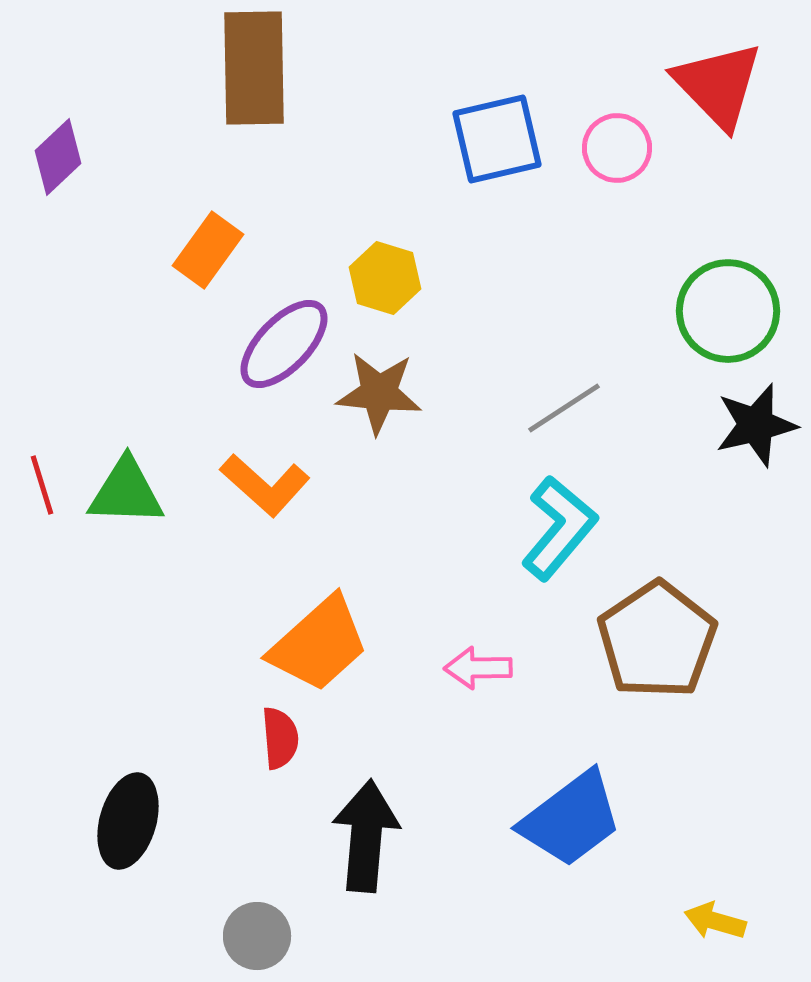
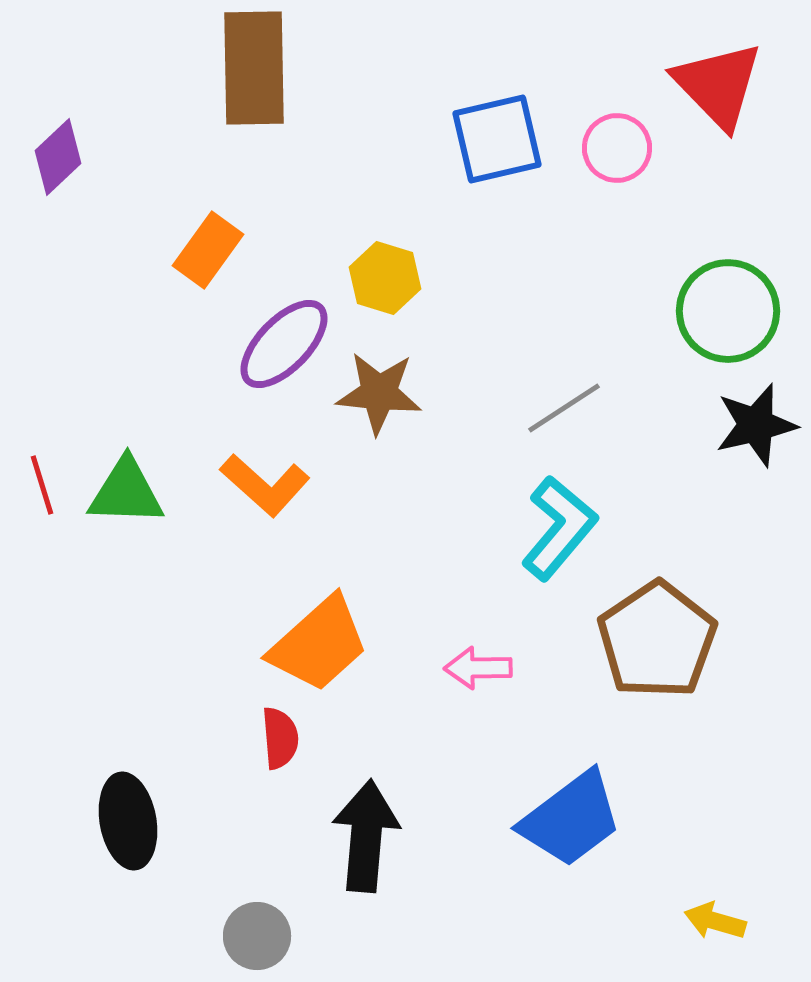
black ellipse: rotated 26 degrees counterclockwise
